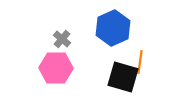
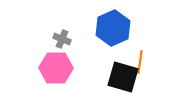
gray cross: rotated 18 degrees counterclockwise
